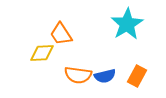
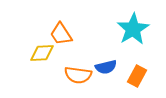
cyan star: moved 6 px right, 5 px down
blue semicircle: moved 1 px right, 9 px up
